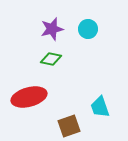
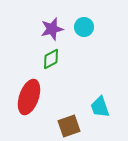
cyan circle: moved 4 px left, 2 px up
green diamond: rotated 40 degrees counterclockwise
red ellipse: rotated 56 degrees counterclockwise
